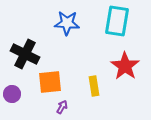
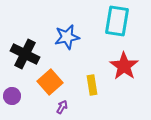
blue star: moved 14 px down; rotated 15 degrees counterclockwise
red star: moved 1 px left
orange square: rotated 35 degrees counterclockwise
yellow rectangle: moved 2 px left, 1 px up
purple circle: moved 2 px down
